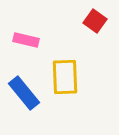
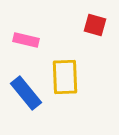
red square: moved 4 px down; rotated 20 degrees counterclockwise
blue rectangle: moved 2 px right
